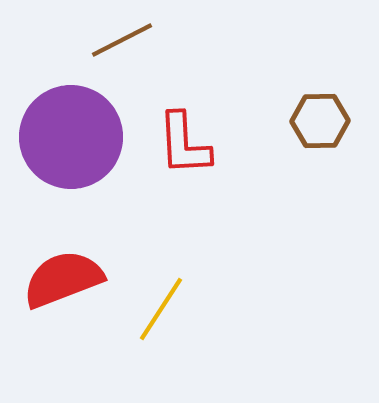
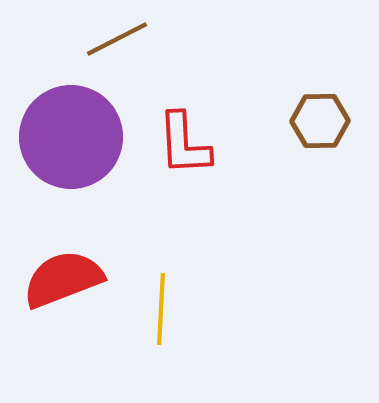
brown line: moved 5 px left, 1 px up
yellow line: rotated 30 degrees counterclockwise
